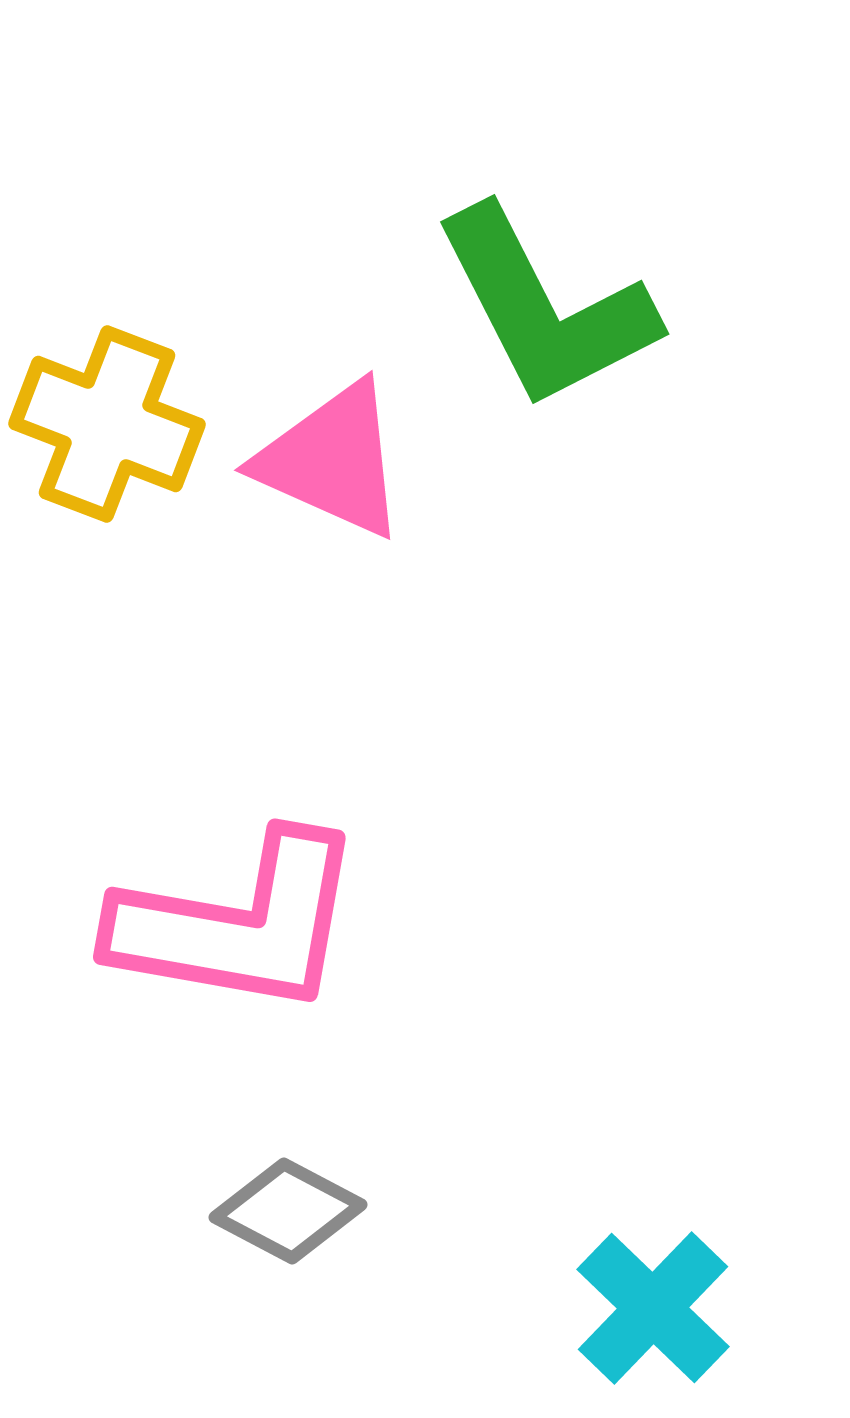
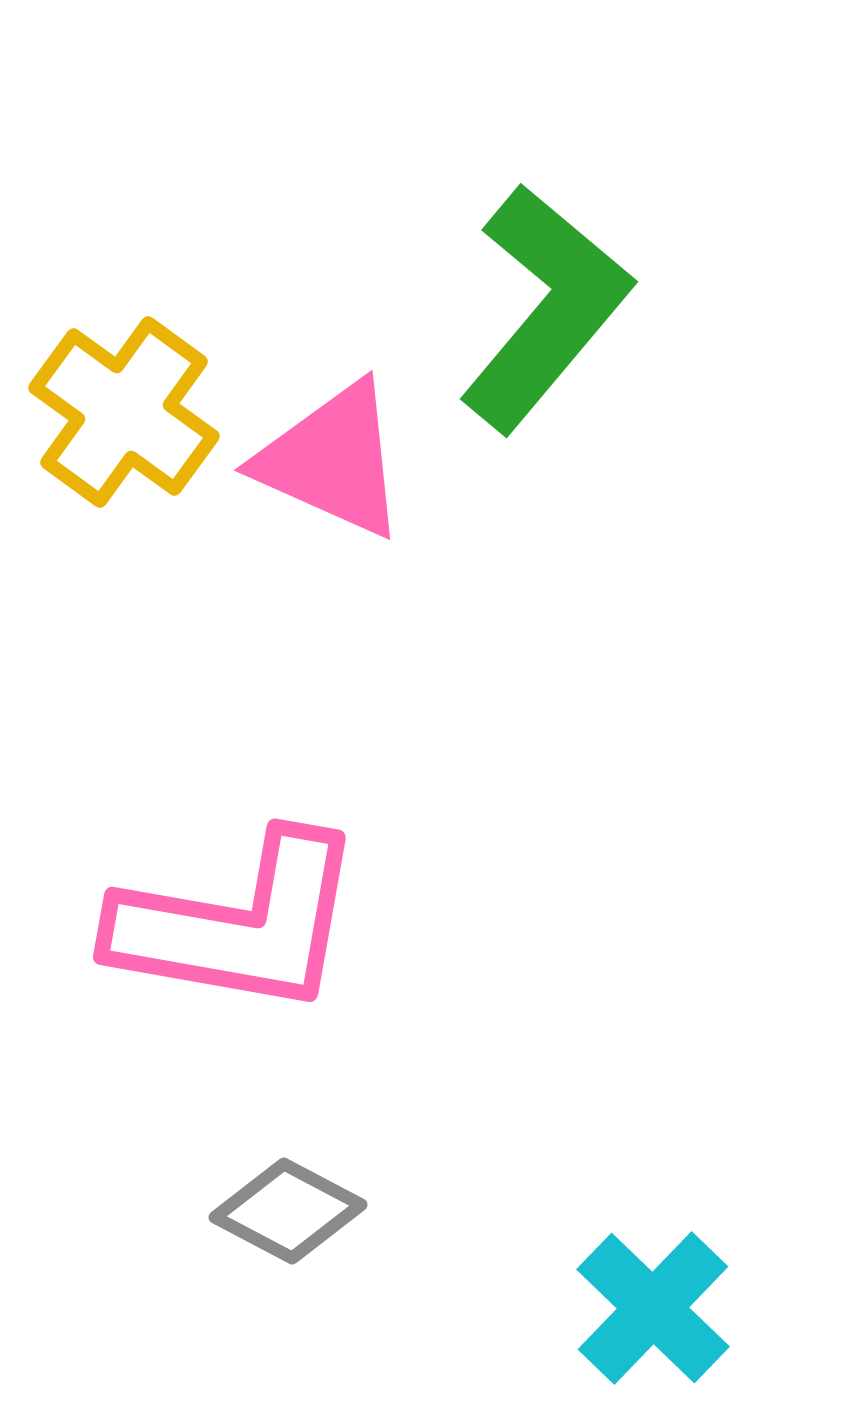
green L-shape: rotated 113 degrees counterclockwise
yellow cross: moved 17 px right, 12 px up; rotated 15 degrees clockwise
